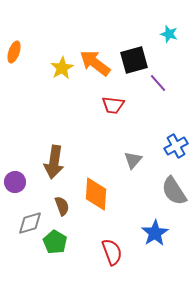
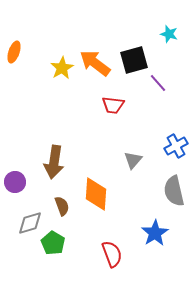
gray semicircle: rotated 20 degrees clockwise
green pentagon: moved 2 px left, 1 px down
red semicircle: moved 2 px down
